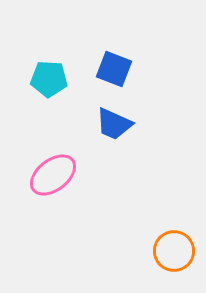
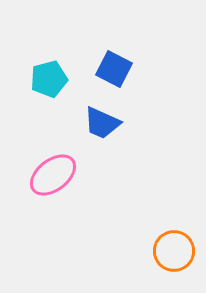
blue square: rotated 6 degrees clockwise
cyan pentagon: rotated 18 degrees counterclockwise
blue trapezoid: moved 12 px left, 1 px up
